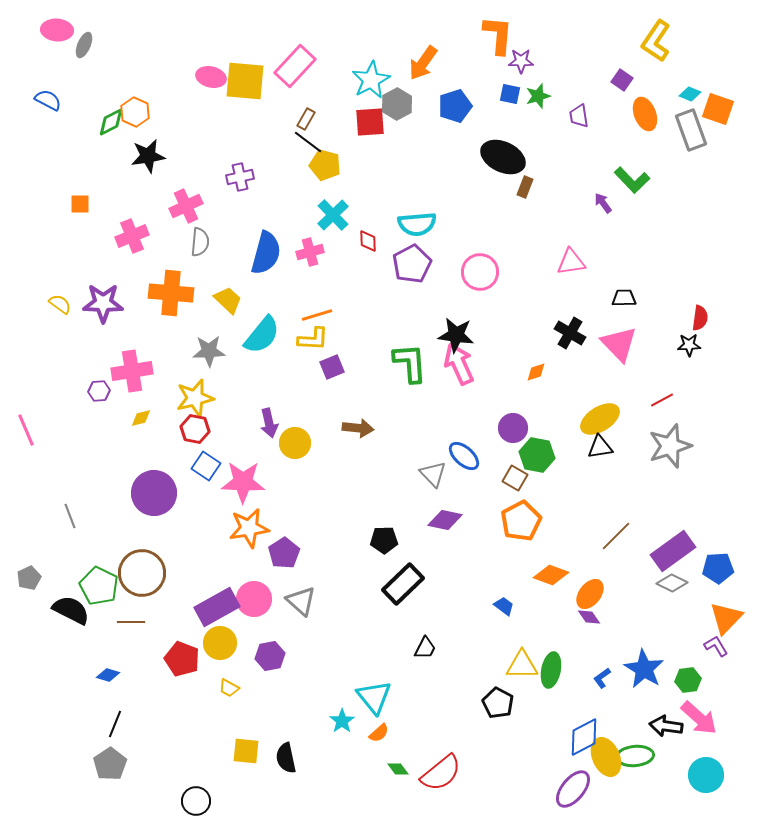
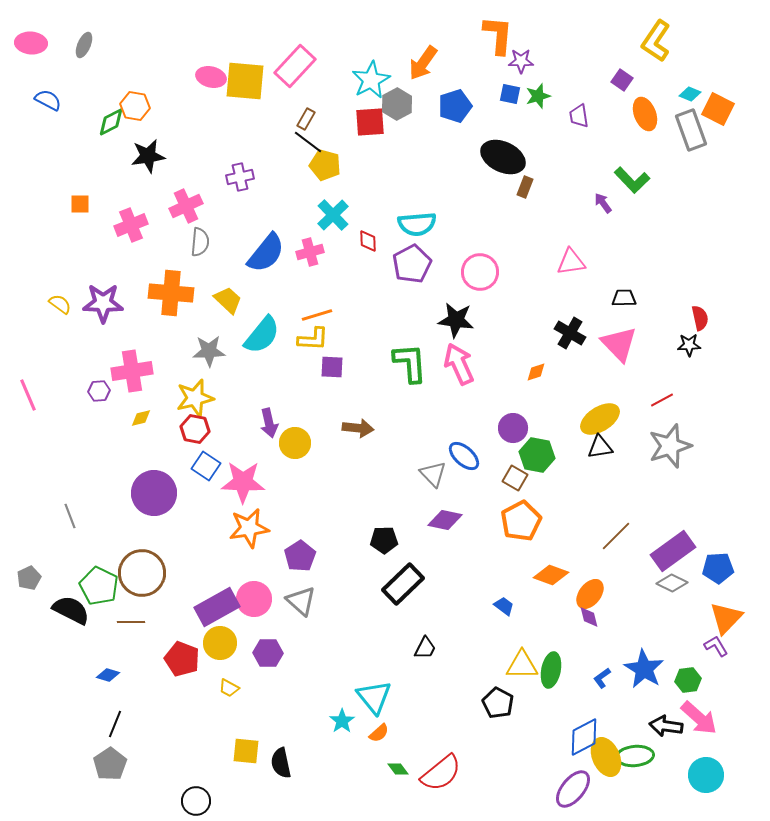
pink ellipse at (57, 30): moved 26 px left, 13 px down
orange square at (718, 109): rotated 8 degrees clockwise
orange hexagon at (135, 112): moved 6 px up; rotated 16 degrees counterclockwise
pink cross at (132, 236): moved 1 px left, 11 px up
blue semicircle at (266, 253): rotated 24 degrees clockwise
red semicircle at (700, 318): rotated 20 degrees counterclockwise
black star at (456, 335): moved 15 px up
purple square at (332, 367): rotated 25 degrees clockwise
pink line at (26, 430): moved 2 px right, 35 px up
purple pentagon at (284, 553): moved 16 px right, 3 px down
purple diamond at (589, 617): rotated 20 degrees clockwise
purple hexagon at (270, 656): moved 2 px left, 3 px up; rotated 12 degrees clockwise
black semicircle at (286, 758): moved 5 px left, 5 px down
